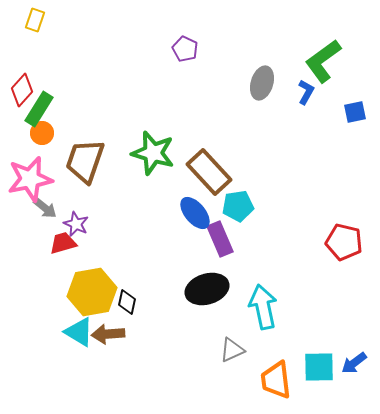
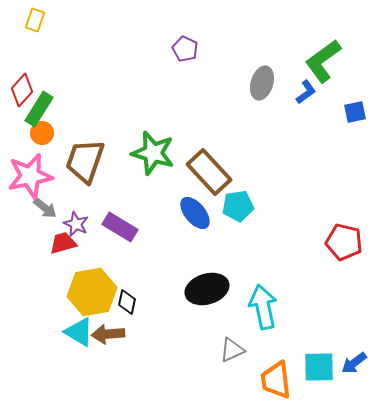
blue L-shape: rotated 25 degrees clockwise
pink star: moved 3 px up
purple rectangle: moved 100 px left, 12 px up; rotated 36 degrees counterclockwise
